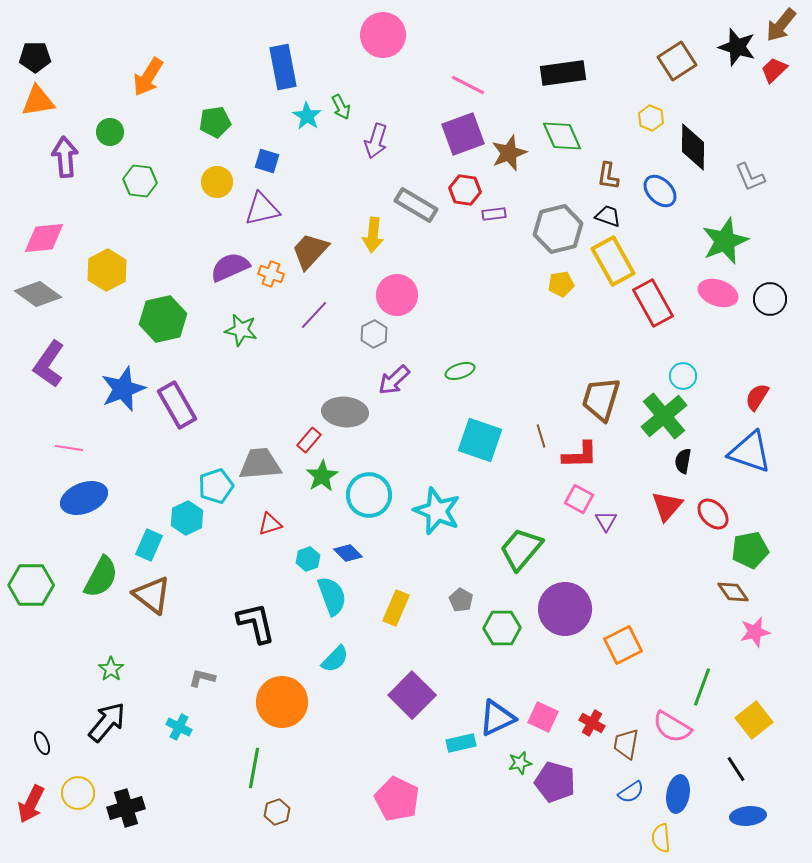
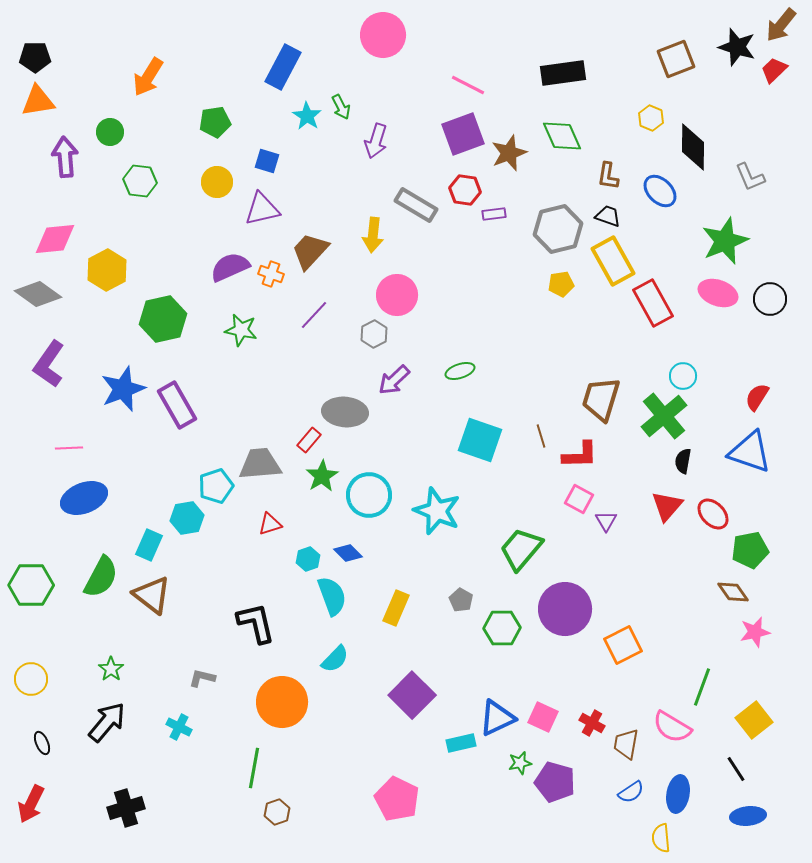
brown square at (677, 61): moved 1 px left, 2 px up; rotated 12 degrees clockwise
blue rectangle at (283, 67): rotated 39 degrees clockwise
pink diamond at (44, 238): moved 11 px right, 1 px down
pink line at (69, 448): rotated 12 degrees counterclockwise
cyan hexagon at (187, 518): rotated 16 degrees clockwise
yellow circle at (78, 793): moved 47 px left, 114 px up
